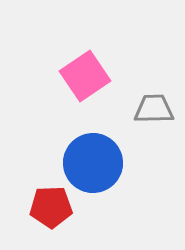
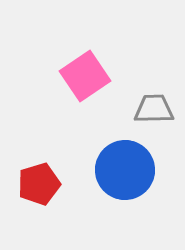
blue circle: moved 32 px right, 7 px down
red pentagon: moved 12 px left, 23 px up; rotated 15 degrees counterclockwise
